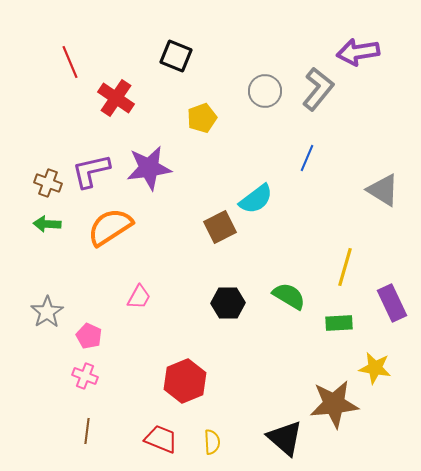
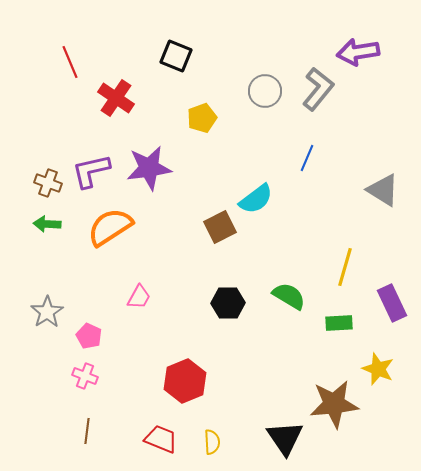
yellow star: moved 3 px right, 1 px down; rotated 12 degrees clockwise
black triangle: rotated 15 degrees clockwise
